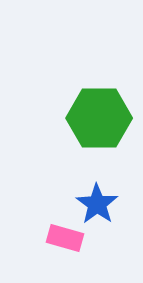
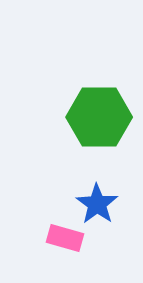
green hexagon: moved 1 px up
